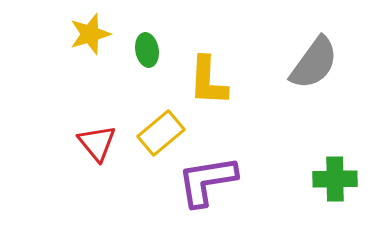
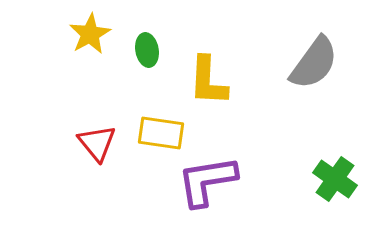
yellow star: rotated 12 degrees counterclockwise
yellow rectangle: rotated 48 degrees clockwise
green cross: rotated 36 degrees clockwise
